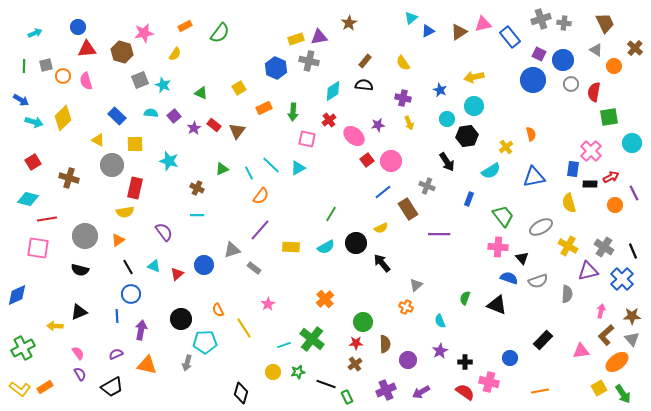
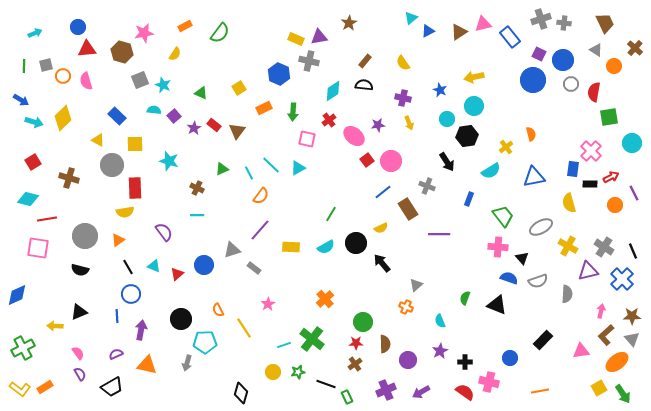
yellow rectangle at (296, 39): rotated 42 degrees clockwise
blue hexagon at (276, 68): moved 3 px right, 6 px down
cyan semicircle at (151, 113): moved 3 px right, 3 px up
red rectangle at (135, 188): rotated 15 degrees counterclockwise
